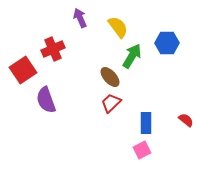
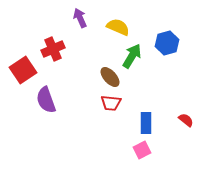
yellow semicircle: rotated 30 degrees counterclockwise
blue hexagon: rotated 15 degrees counterclockwise
red trapezoid: rotated 130 degrees counterclockwise
